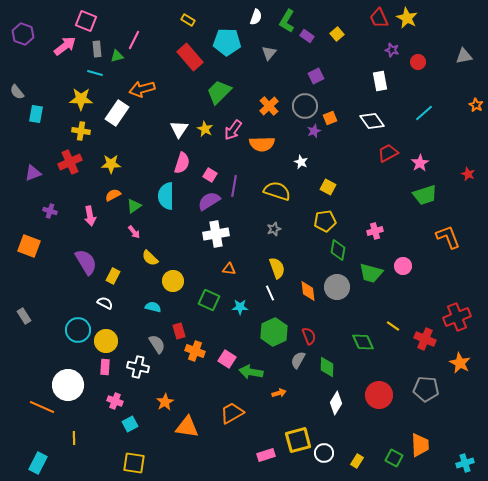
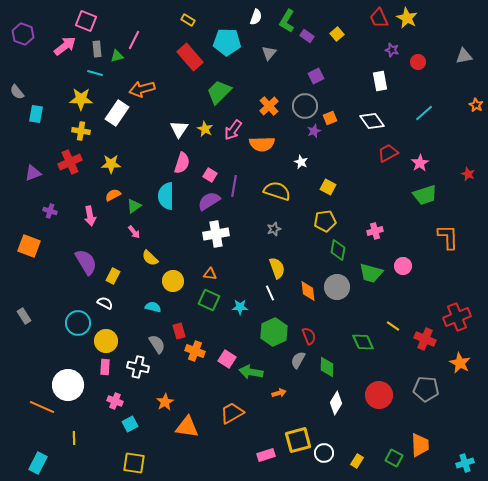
orange L-shape at (448, 237): rotated 20 degrees clockwise
orange triangle at (229, 269): moved 19 px left, 5 px down
cyan circle at (78, 330): moved 7 px up
